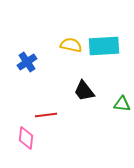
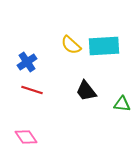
yellow semicircle: rotated 150 degrees counterclockwise
black trapezoid: moved 2 px right
red line: moved 14 px left, 25 px up; rotated 25 degrees clockwise
pink diamond: moved 1 px up; rotated 40 degrees counterclockwise
